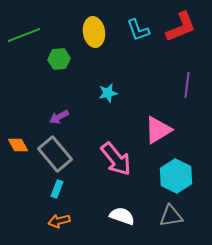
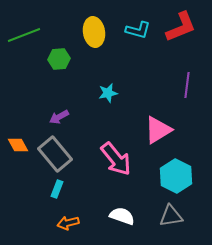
cyan L-shape: rotated 55 degrees counterclockwise
orange arrow: moved 9 px right, 2 px down
